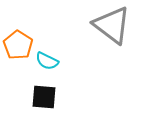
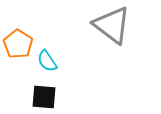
orange pentagon: moved 1 px up
cyan semicircle: rotated 30 degrees clockwise
